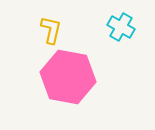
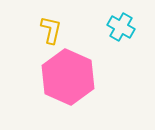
pink hexagon: rotated 14 degrees clockwise
